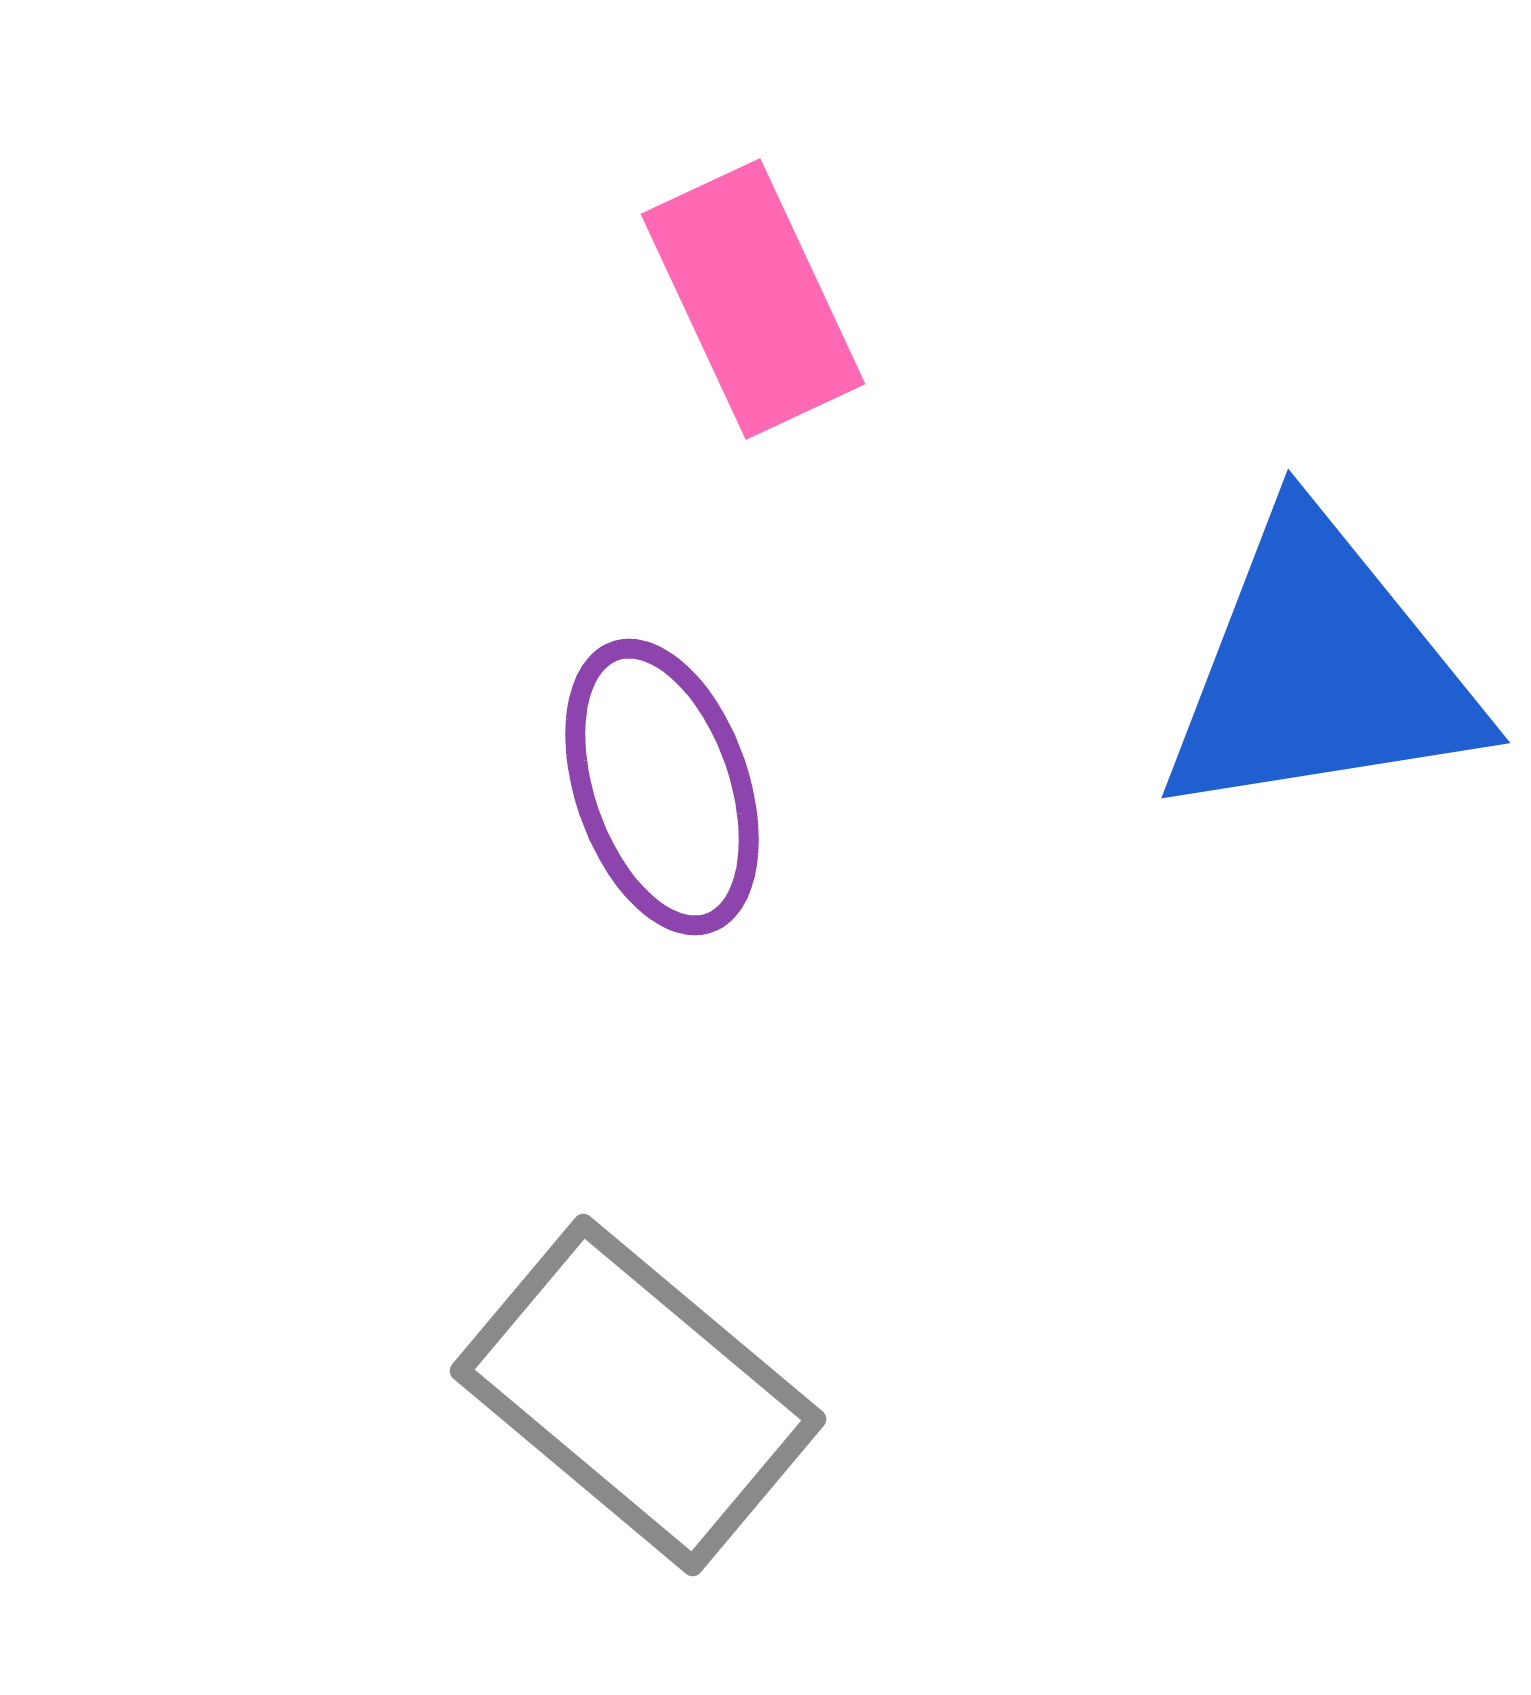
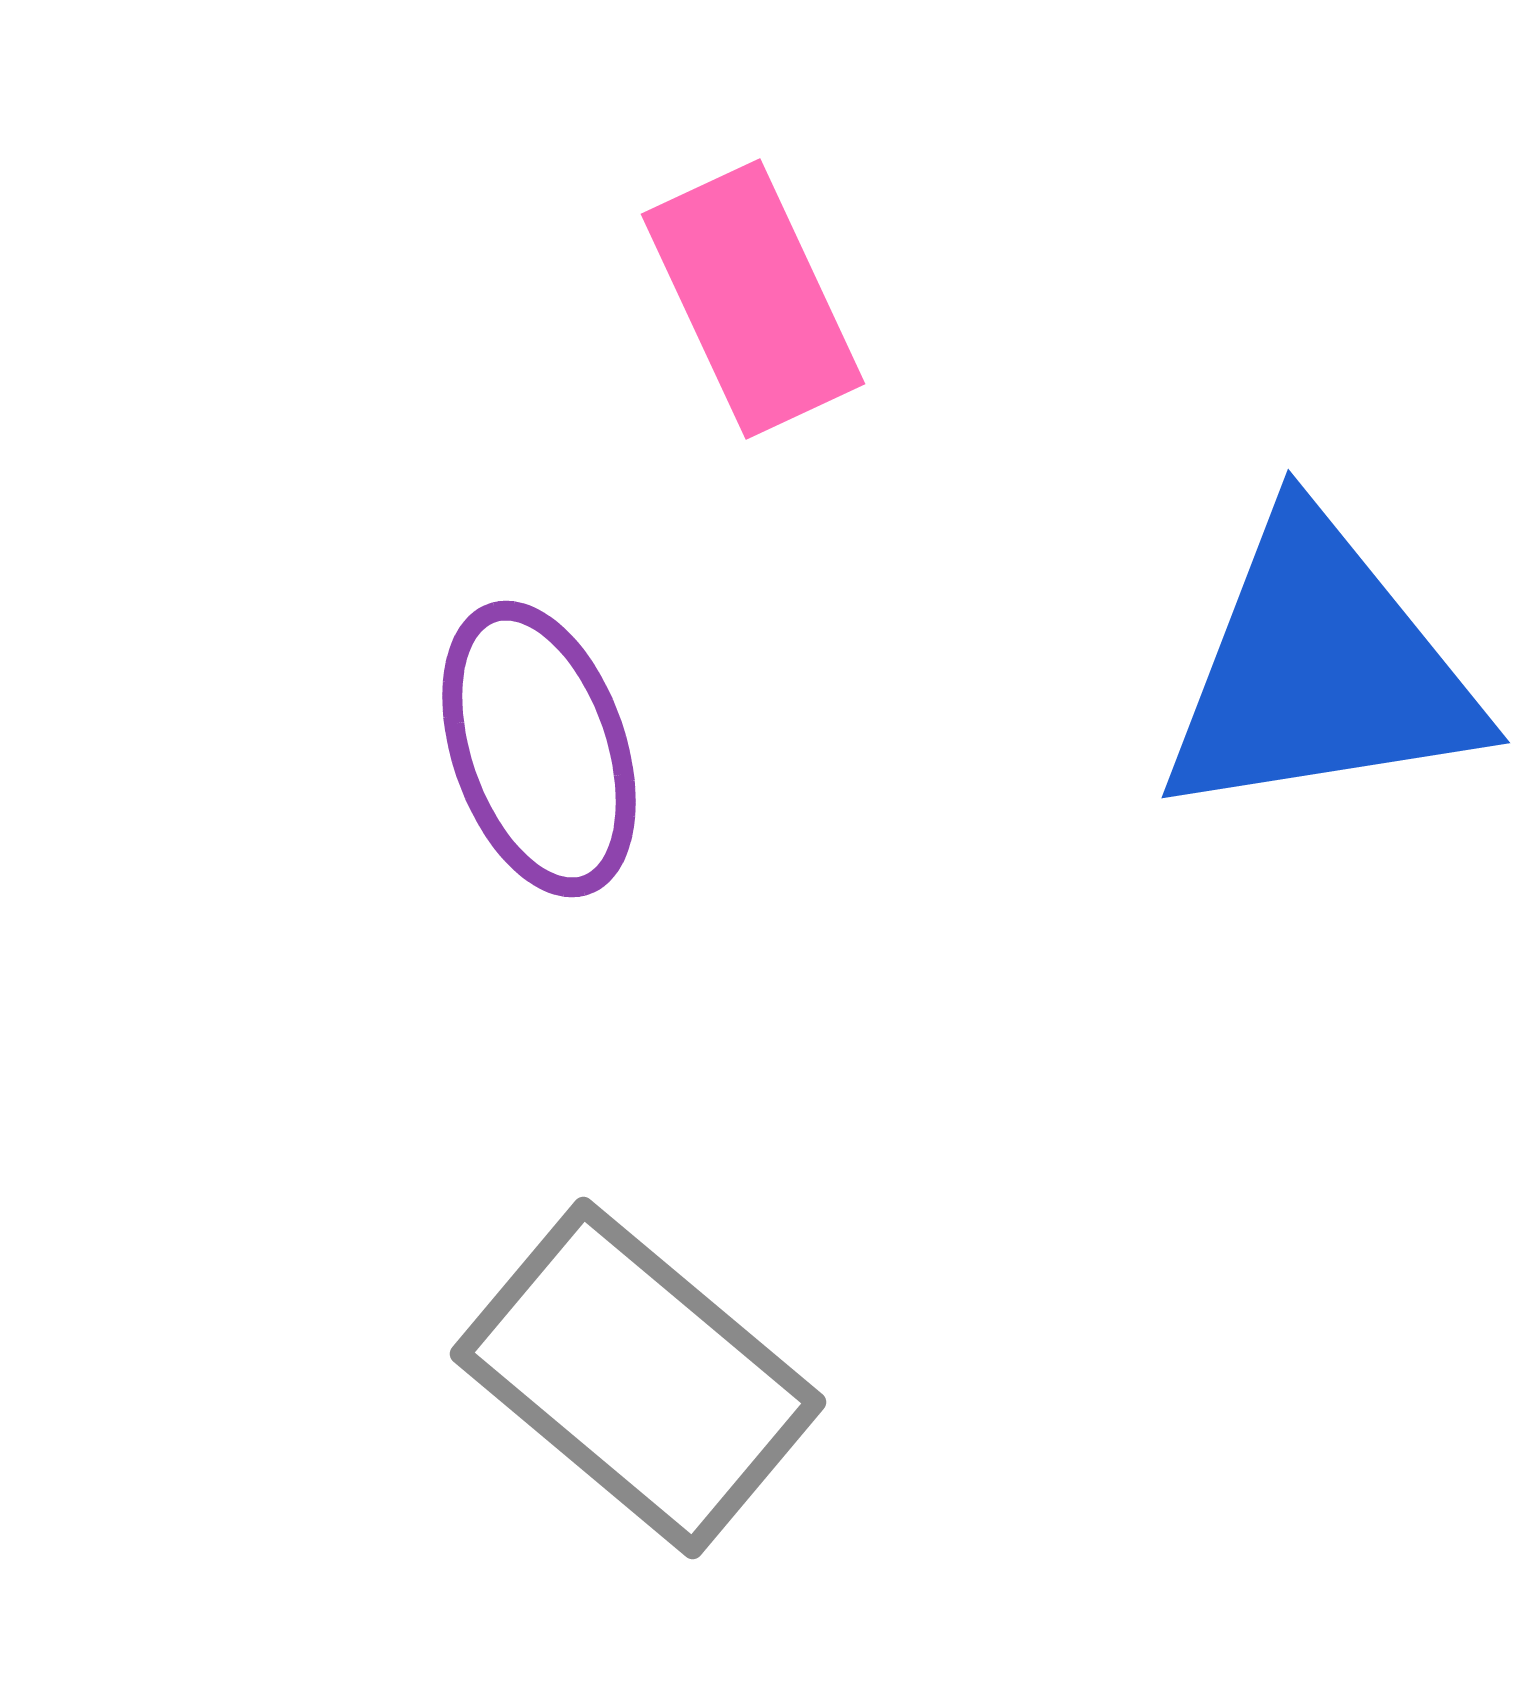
purple ellipse: moved 123 px left, 38 px up
gray rectangle: moved 17 px up
